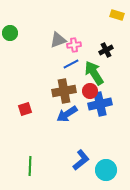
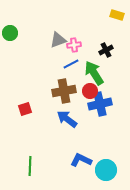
blue arrow: moved 5 px down; rotated 70 degrees clockwise
blue L-shape: rotated 115 degrees counterclockwise
